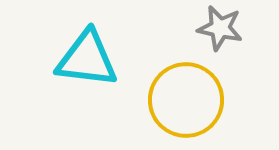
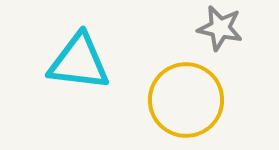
cyan triangle: moved 8 px left, 3 px down
